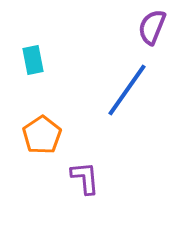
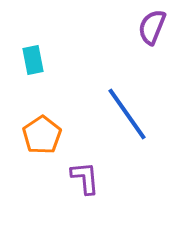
blue line: moved 24 px down; rotated 70 degrees counterclockwise
